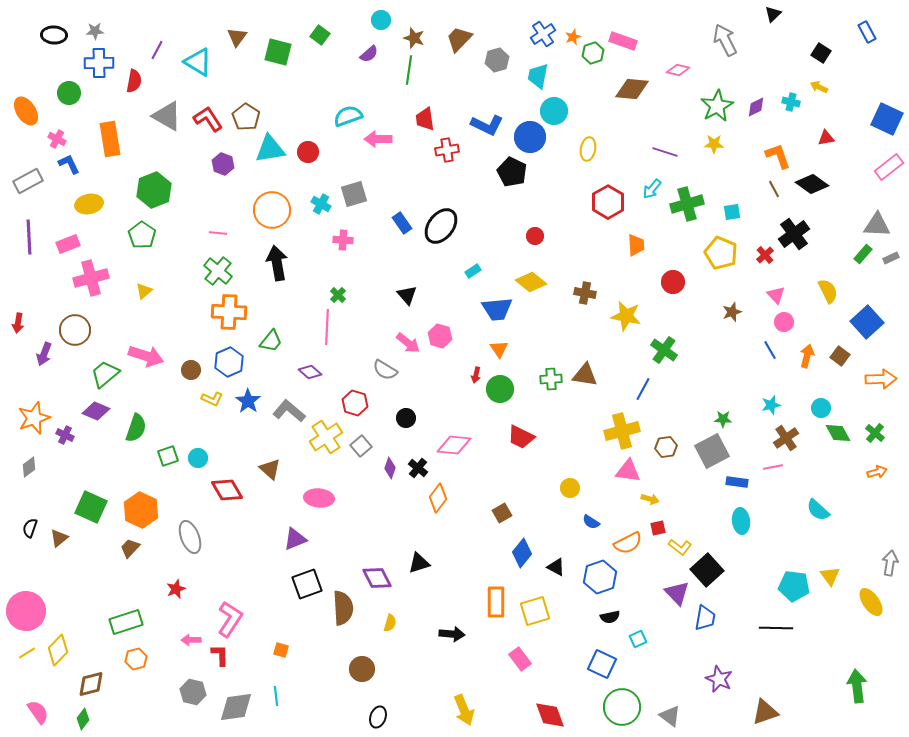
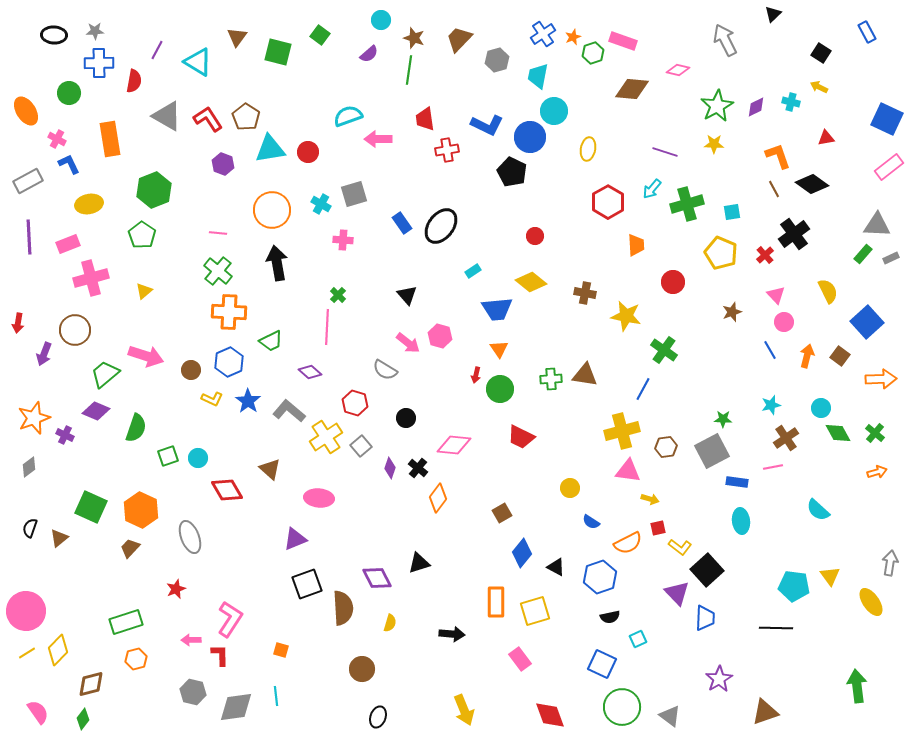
green trapezoid at (271, 341): rotated 25 degrees clockwise
blue trapezoid at (705, 618): rotated 8 degrees counterclockwise
purple star at (719, 679): rotated 16 degrees clockwise
